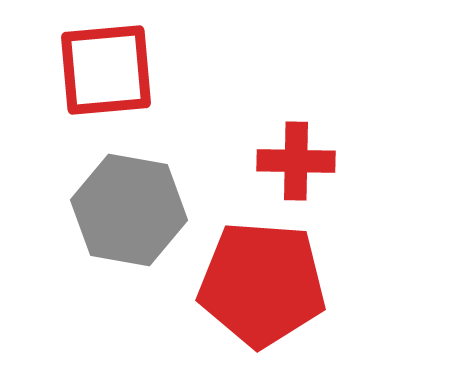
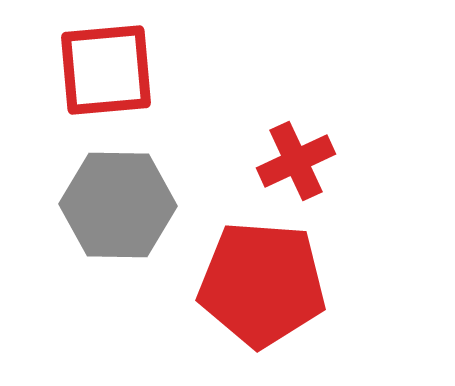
red cross: rotated 26 degrees counterclockwise
gray hexagon: moved 11 px left, 5 px up; rotated 9 degrees counterclockwise
